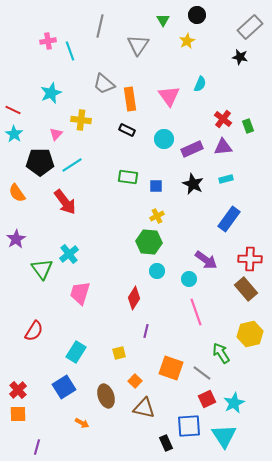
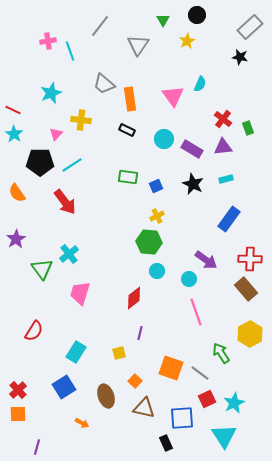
gray line at (100, 26): rotated 25 degrees clockwise
pink triangle at (169, 96): moved 4 px right
green rectangle at (248, 126): moved 2 px down
purple rectangle at (192, 149): rotated 55 degrees clockwise
blue square at (156, 186): rotated 24 degrees counterclockwise
red diamond at (134, 298): rotated 20 degrees clockwise
purple line at (146, 331): moved 6 px left, 2 px down
yellow hexagon at (250, 334): rotated 15 degrees counterclockwise
gray line at (202, 373): moved 2 px left
blue square at (189, 426): moved 7 px left, 8 px up
